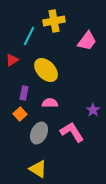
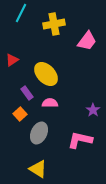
yellow cross: moved 3 px down
cyan line: moved 8 px left, 23 px up
yellow ellipse: moved 4 px down
purple rectangle: moved 3 px right; rotated 48 degrees counterclockwise
pink L-shape: moved 8 px right, 8 px down; rotated 45 degrees counterclockwise
